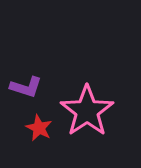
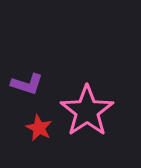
purple L-shape: moved 1 px right, 3 px up
